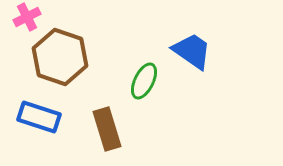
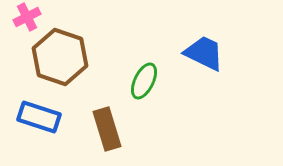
blue trapezoid: moved 12 px right, 2 px down; rotated 9 degrees counterclockwise
